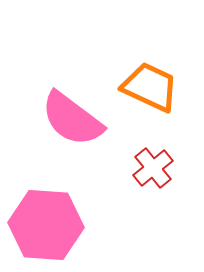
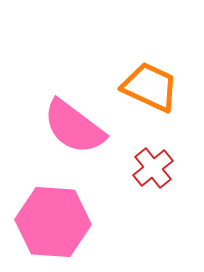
pink semicircle: moved 2 px right, 8 px down
pink hexagon: moved 7 px right, 3 px up
